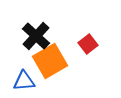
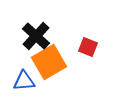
red square: moved 3 px down; rotated 30 degrees counterclockwise
orange square: moved 1 px left, 1 px down
